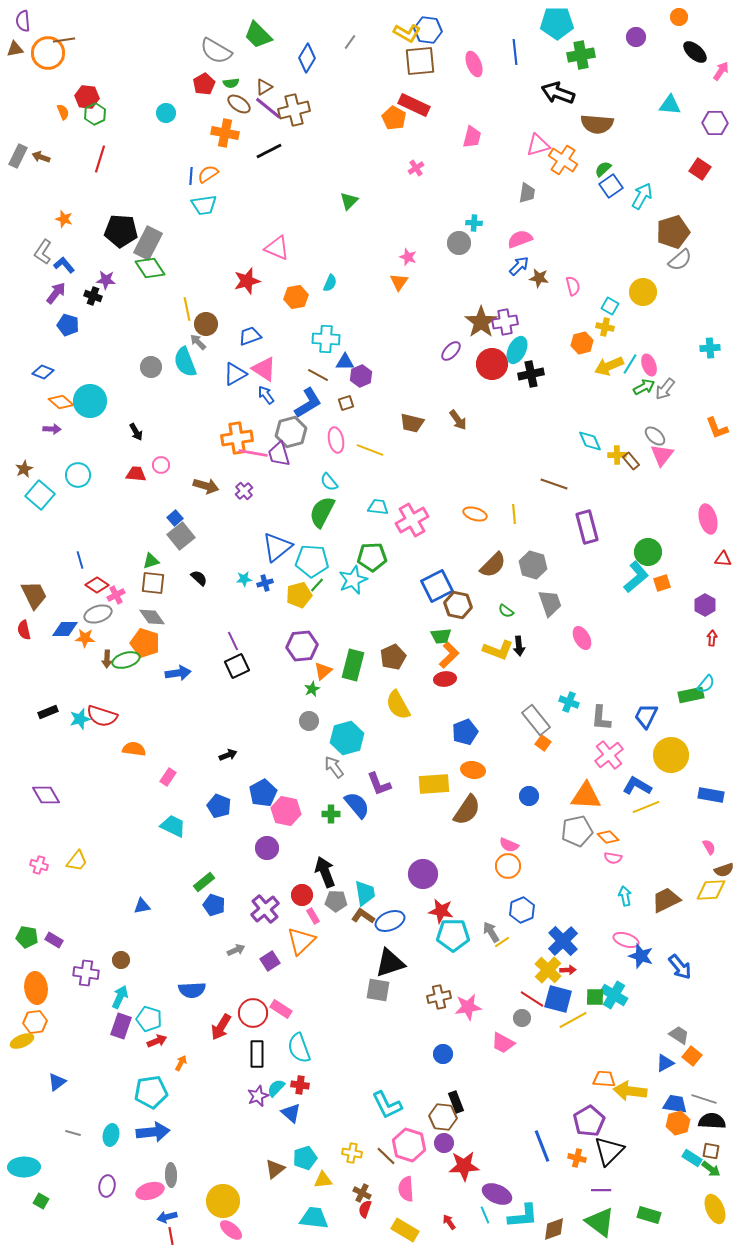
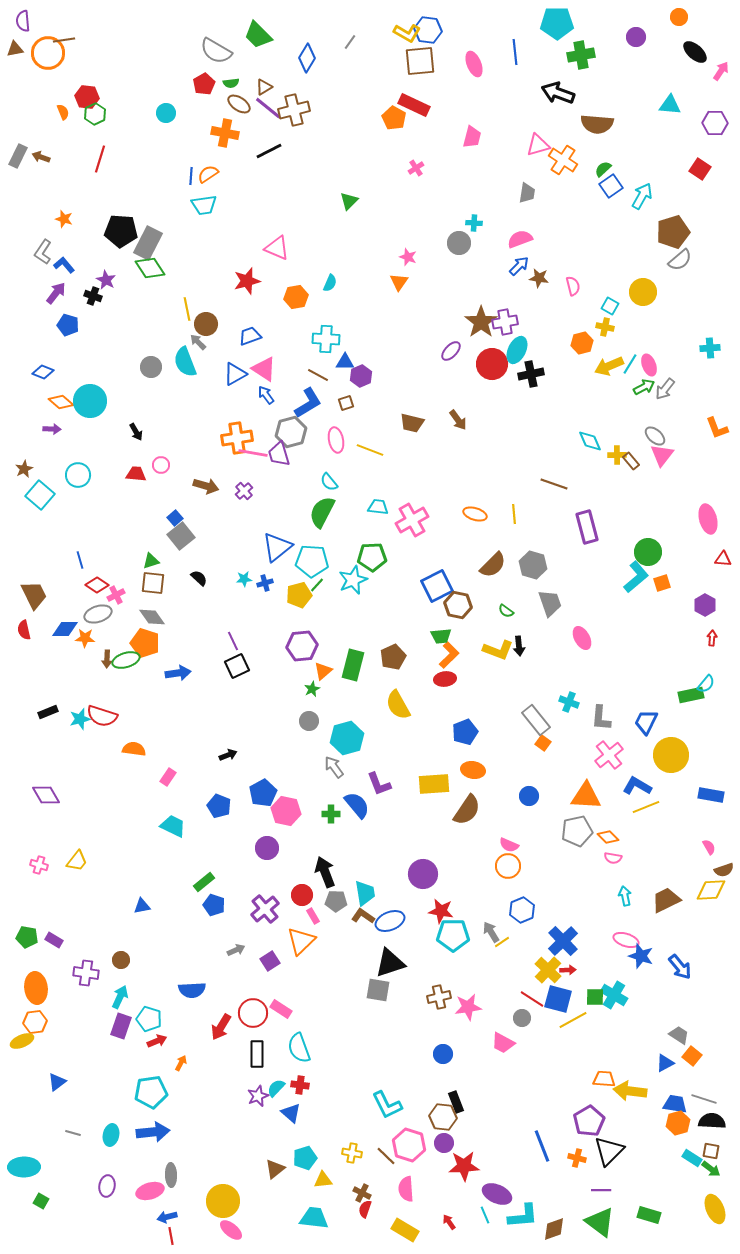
purple star at (106, 280): rotated 24 degrees clockwise
blue trapezoid at (646, 716): moved 6 px down
